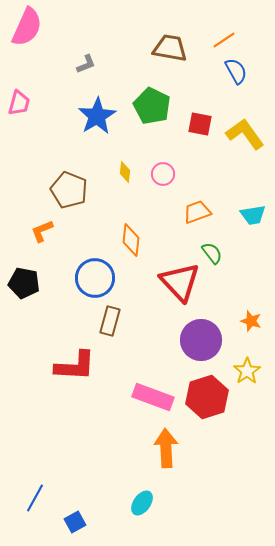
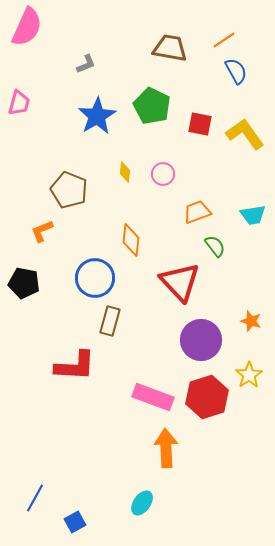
green semicircle: moved 3 px right, 7 px up
yellow star: moved 2 px right, 4 px down
